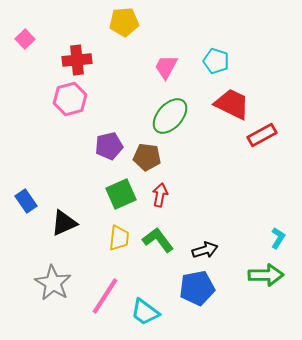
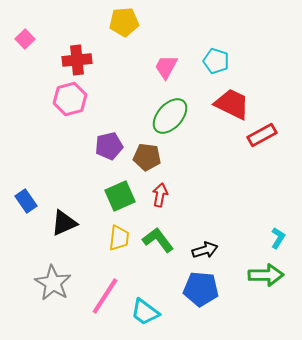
green square: moved 1 px left, 2 px down
blue pentagon: moved 4 px right, 1 px down; rotated 16 degrees clockwise
